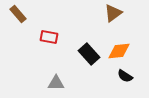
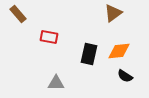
black rectangle: rotated 55 degrees clockwise
